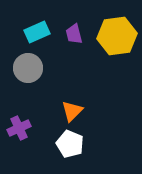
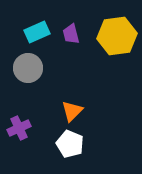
purple trapezoid: moved 3 px left
